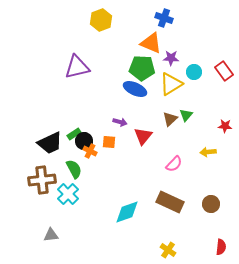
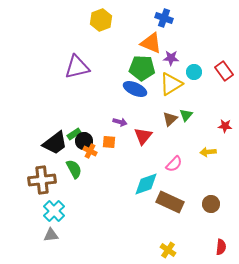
black trapezoid: moved 5 px right; rotated 12 degrees counterclockwise
cyan cross: moved 14 px left, 17 px down
cyan diamond: moved 19 px right, 28 px up
